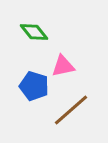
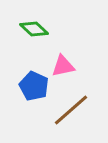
green diamond: moved 3 px up; rotated 8 degrees counterclockwise
blue pentagon: rotated 8 degrees clockwise
